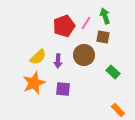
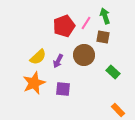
purple arrow: rotated 24 degrees clockwise
